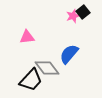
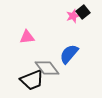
black trapezoid: moved 1 px right; rotated 25 degrees clockwise
